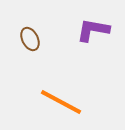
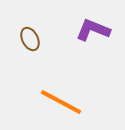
purple L-shape: rotated 12 degrees clockwise
